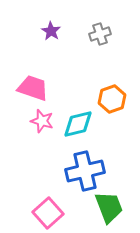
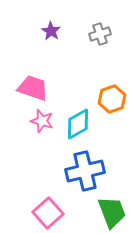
cyan diamond: rotated 16 degrees counterclockwise
green trapezoid: moved 3 px right, 5 px down
